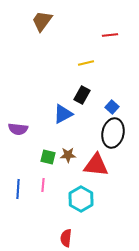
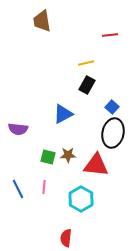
brown trapezoid: rotated 45 degrees counterclockwise
black rectangle: moved 5 px right, 10 px up
pink line: moved 1 px right, 2 px down
blue line: rotated 30 degrees counterclockwise
